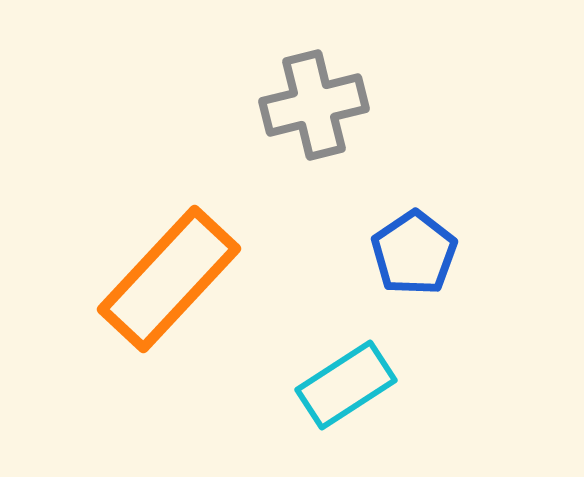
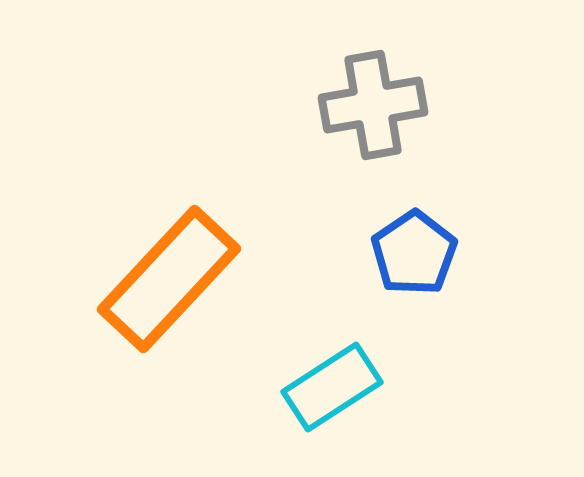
gray cross: moved 59 px right; rotated 4 degrees clockwise
cyan rectangle: moved 14 px left, 2 px down
